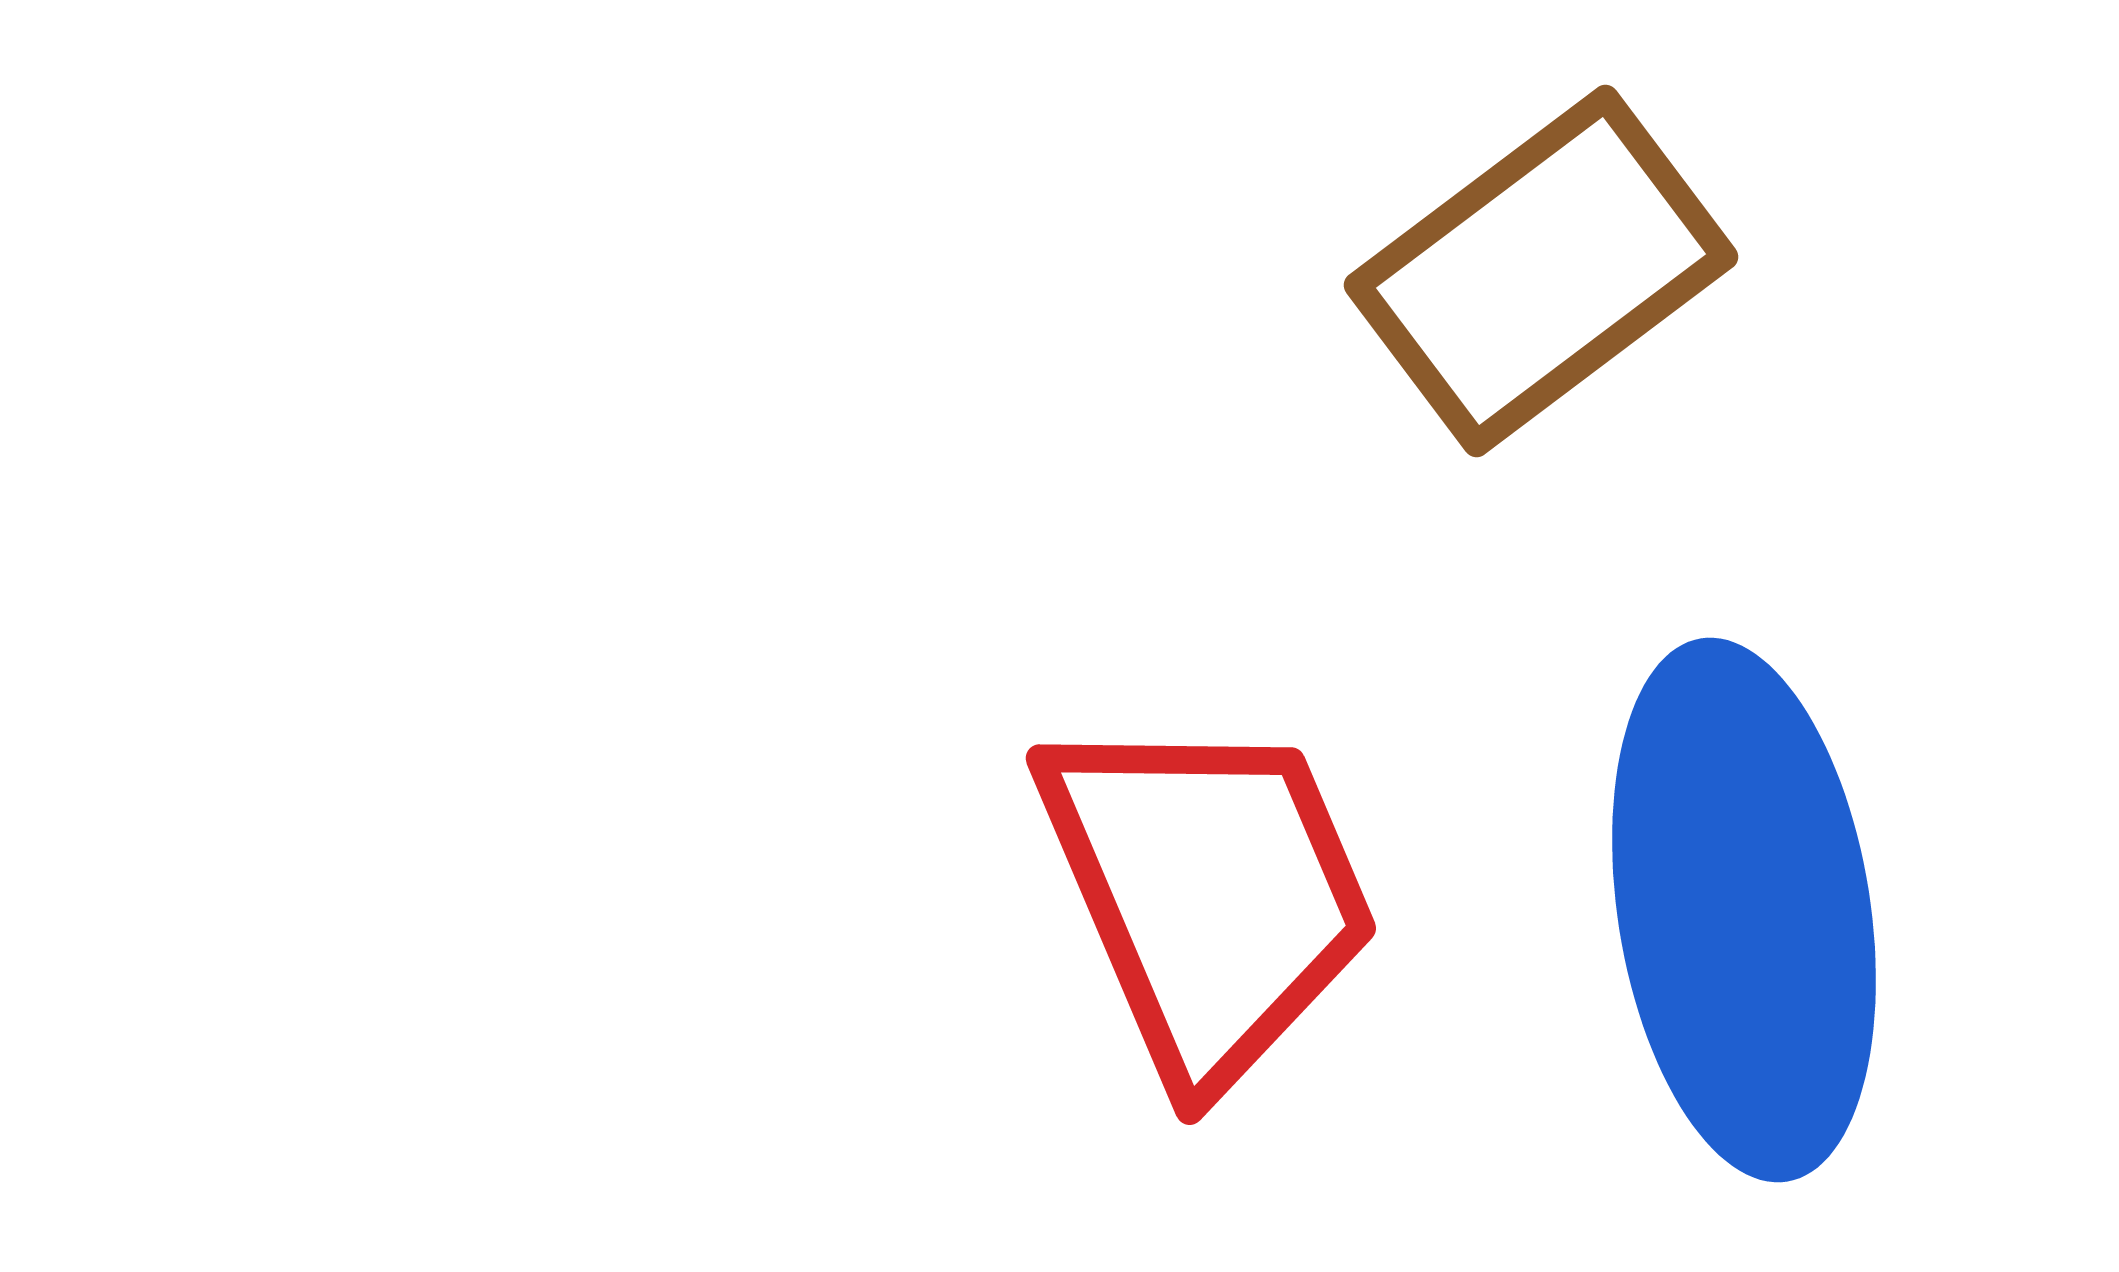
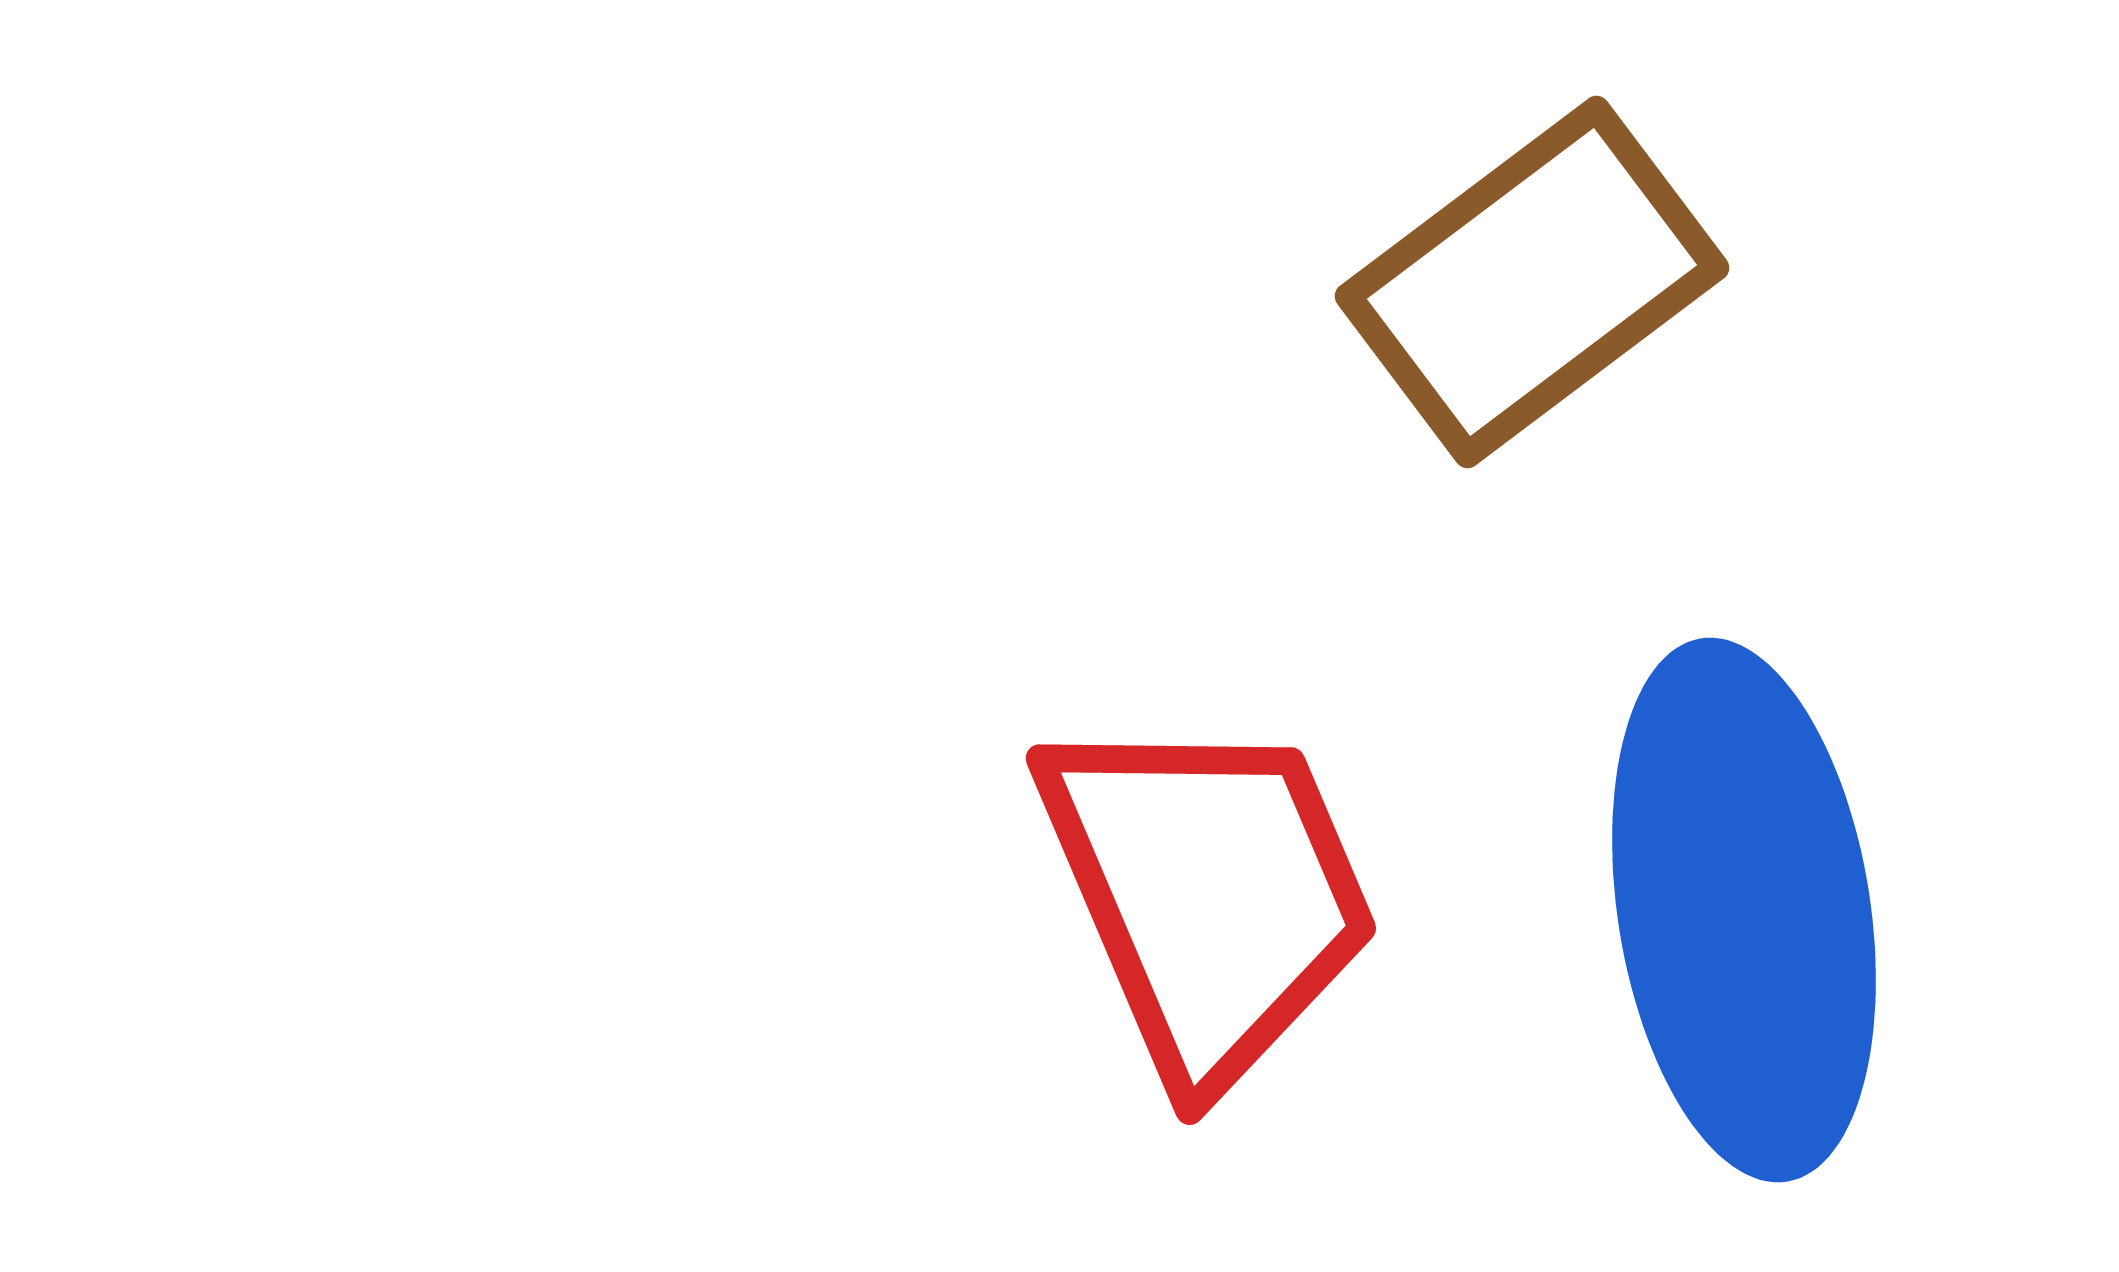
brown rectangle: moved 9 px left, 11 px down
